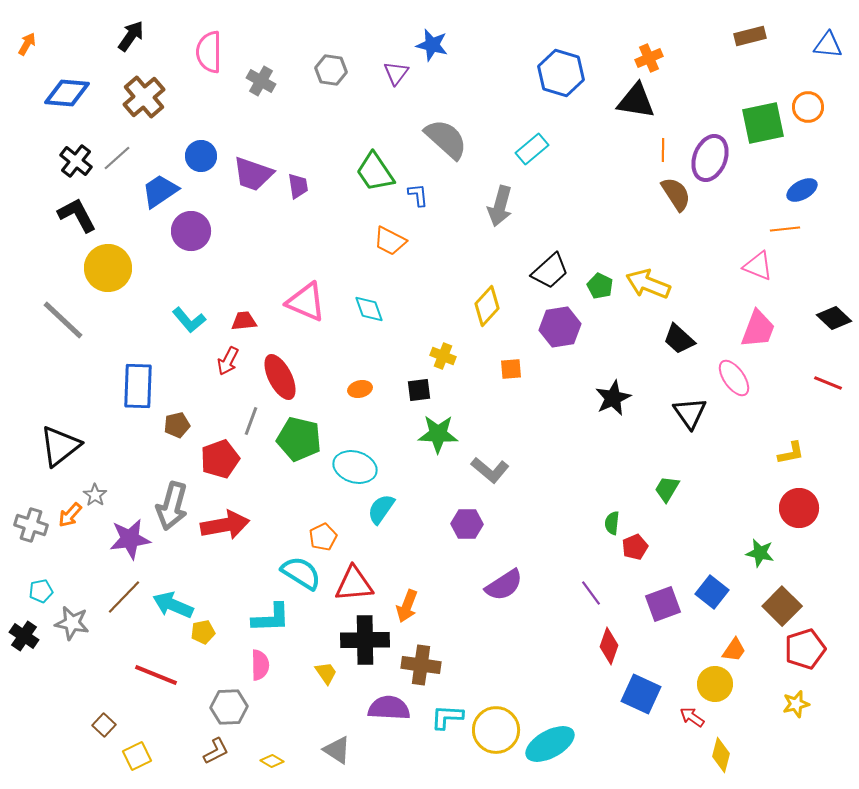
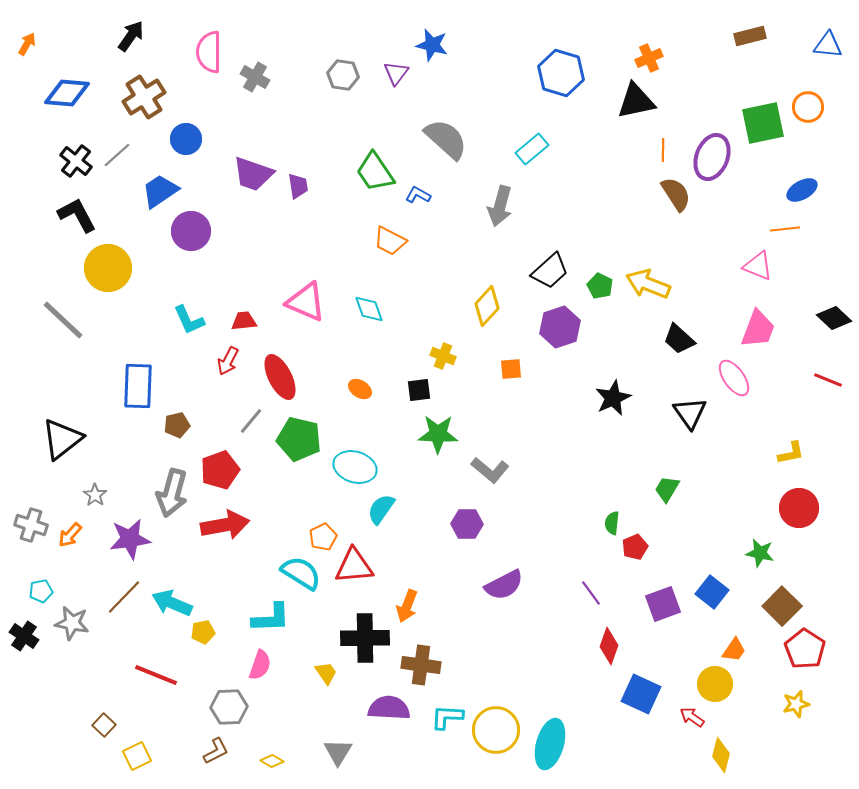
gray hexagon at (331, 70): moved 12 px right, 5 px down
gray cross at (261, 81): moved 6 px left, 4 px up
brown cross at (144, 97): rotated 9 degrees clockwise
black triangle at (636, 101): rotated 21 degrees counterclockwise
blue circle at (201, 156): moved 15 px left, 17 px up
gray line at (117, 158): moved 3 px up
purple ellipse at (710, 158): moved 2 px right, 1 px up
blue L-shape at (418, 195): rotated 55 degrees counterclockwise
cyan L-shape at (189, 320): rotated 16 degrees clockwise
purple hexagon at (560, 327): rotated 9 degrees counterclockwise
red line at (828, 383): moved 3 px up
orange ellipse at (360, 389): rotated 45 degrees clockwise
gray line at (251, 421): rotated 20 degrees clockwise
black triangle at (60, 446): moved 2 px right, 7 px up
red pentagon at (220, 459): moved 11 px down
gray arrow at (172, 506): moved 13 px up
orange arrow at (70, 515): moved 20 px down
red triangle at (354, 584): moved 18 px up
purple semicircle at (504, 585): rotated 6 degrees clockwise
cyan arrow at (173, 605): moved 1 px left, 2 px up
black cross at (365, 640): moved 2 px up
red pentagon at (805, 649): rotated 21 degrees counterclockwise
pink semicircle at (260, 665): rotated 20 degrees clockwise
cyan ellipse at (550, 744): rotated 45 degrees counterclockwise
gray triangle at (337, 750): moved 1 px right, 2 px down; rotated 28 degrees clockwise
